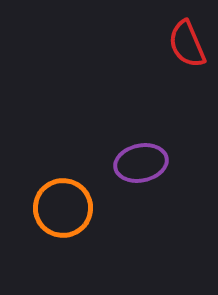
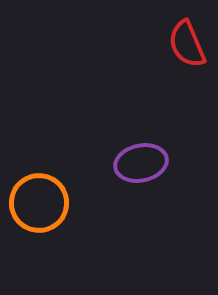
orange circle: moved 24 px left, 5 px up
